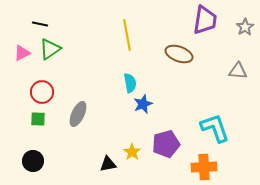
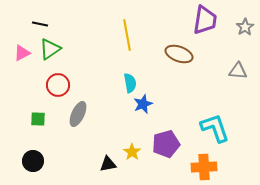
red circle: moved 16 px right, 7 px up
